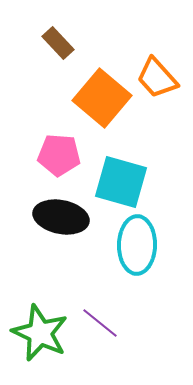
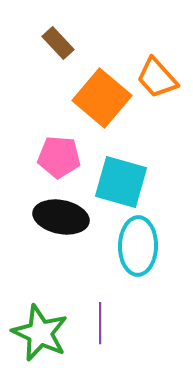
pink pentagon: moved 2 px down
cyan ellipse: moved 1 px right, 1 px down
purple line: rotated 51 degrees clockwise
